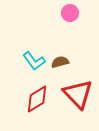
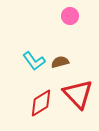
pink circle: moved 3 px down
red diamond: moved 4 px right, 4 px down
